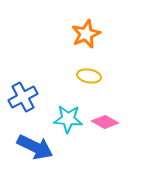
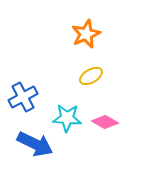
yellow ellipse: moved 2 px right; rotated 40 degrees counterclockwise
cyan star: moved 1 px left, 1 px up
blue arrow: moved 3 px up
